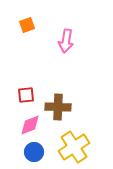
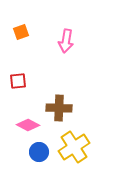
orange square: moved 6 px left, 7 px down
red square: moved 8 px left, 14 px up
brown cross: moved 1 px right, 1 px down
pink diamond: moved 2 px left; rotated 50 degrees clockwise
blue circle: moved 5 px right
